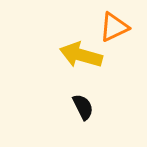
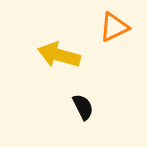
yellow arrow: moved 22 px left
